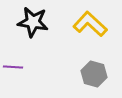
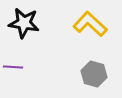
black star: moved 9 px left, 1 px down
